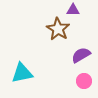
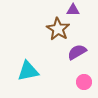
purple semicircle: moved 4 px left, 3 px up
cyan triangle: moved 6 px right, 2 px up
pink circle: moved 1 px down
